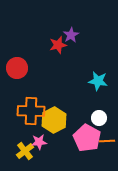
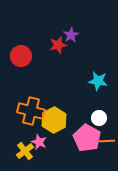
red circle: moved 4 px right, 12 px up
orange cross: rotated 12 degrees clockwise
pink star: rotated 28 degrees clockwise
